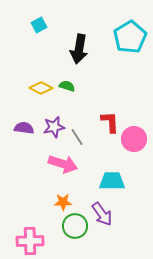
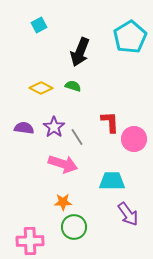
black arrow: moved 1 px right, 3 px down; rotated 12 degrees clockwise
green semicircle: moved 6 px right
purple star: rotated 25 degrees counterclockwise
purple arrow: moved 26 px right
green circle: moved 1 px left, 1 px down
